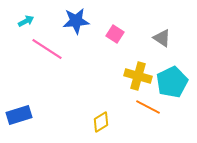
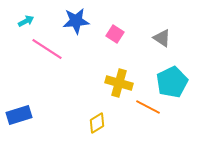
yellow cross: moved 19 px left, 7 px down
yellow diamond: moved 4 px left, 1 px down
